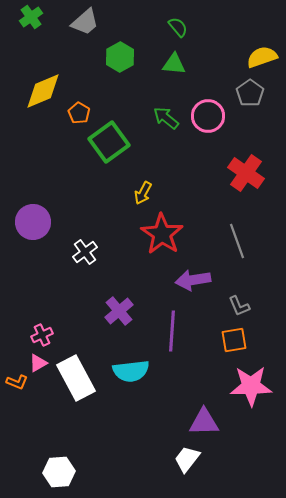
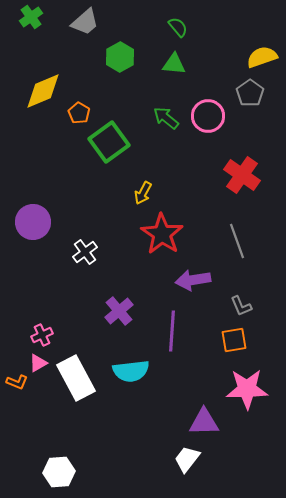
red cross: moved 4 px left, 2 px down
gray L-shape: moved 2 px right
pink star: moved 4 px left, 3 px down
